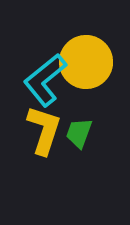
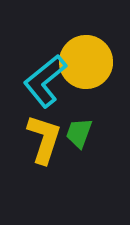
cyan L-shape: moved 1 px down
yellow L-shape: moved 9 px down
